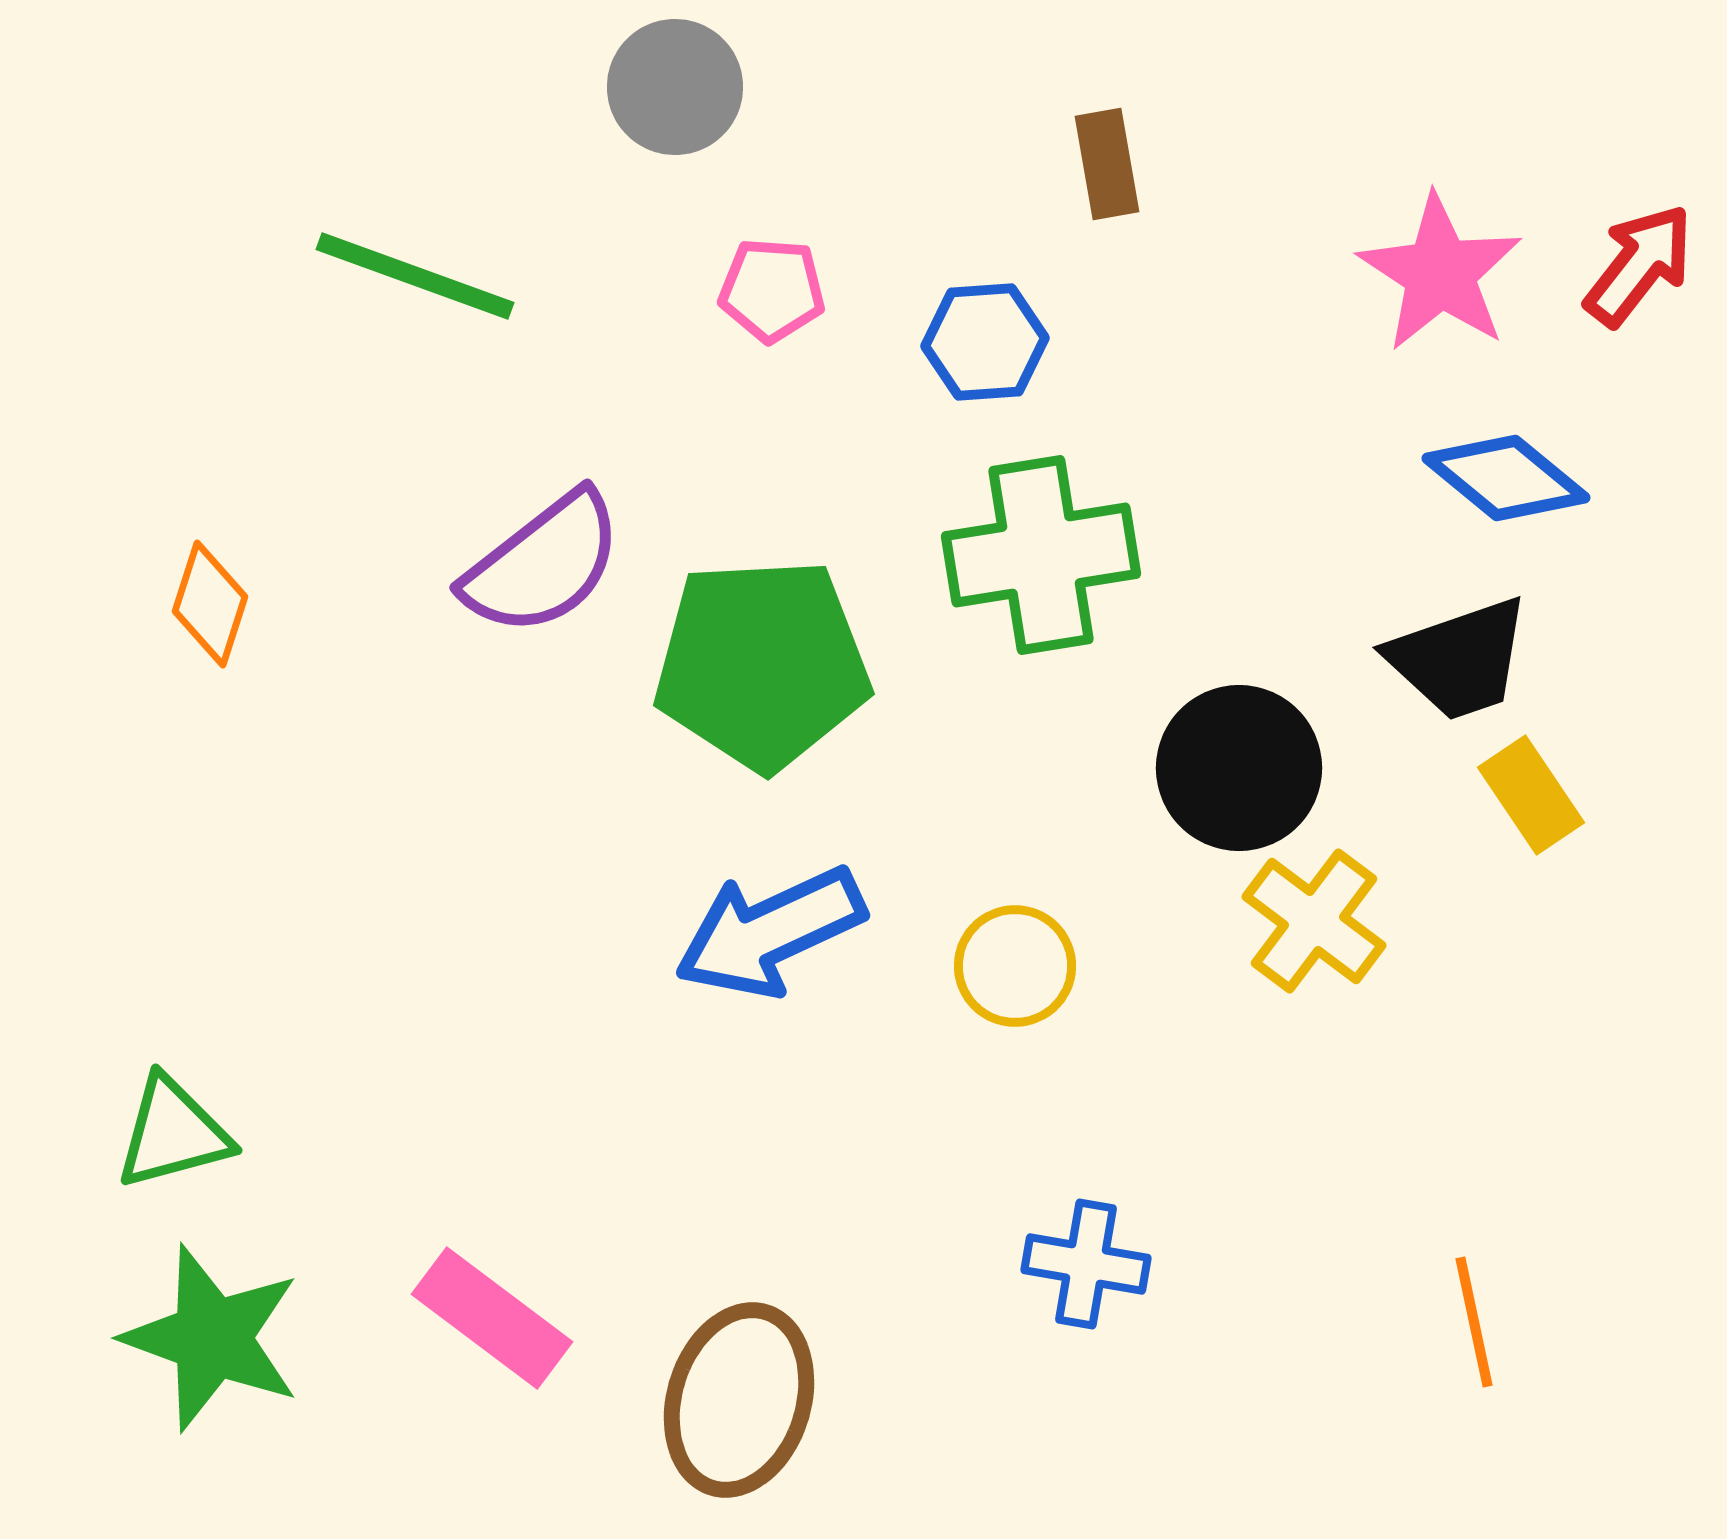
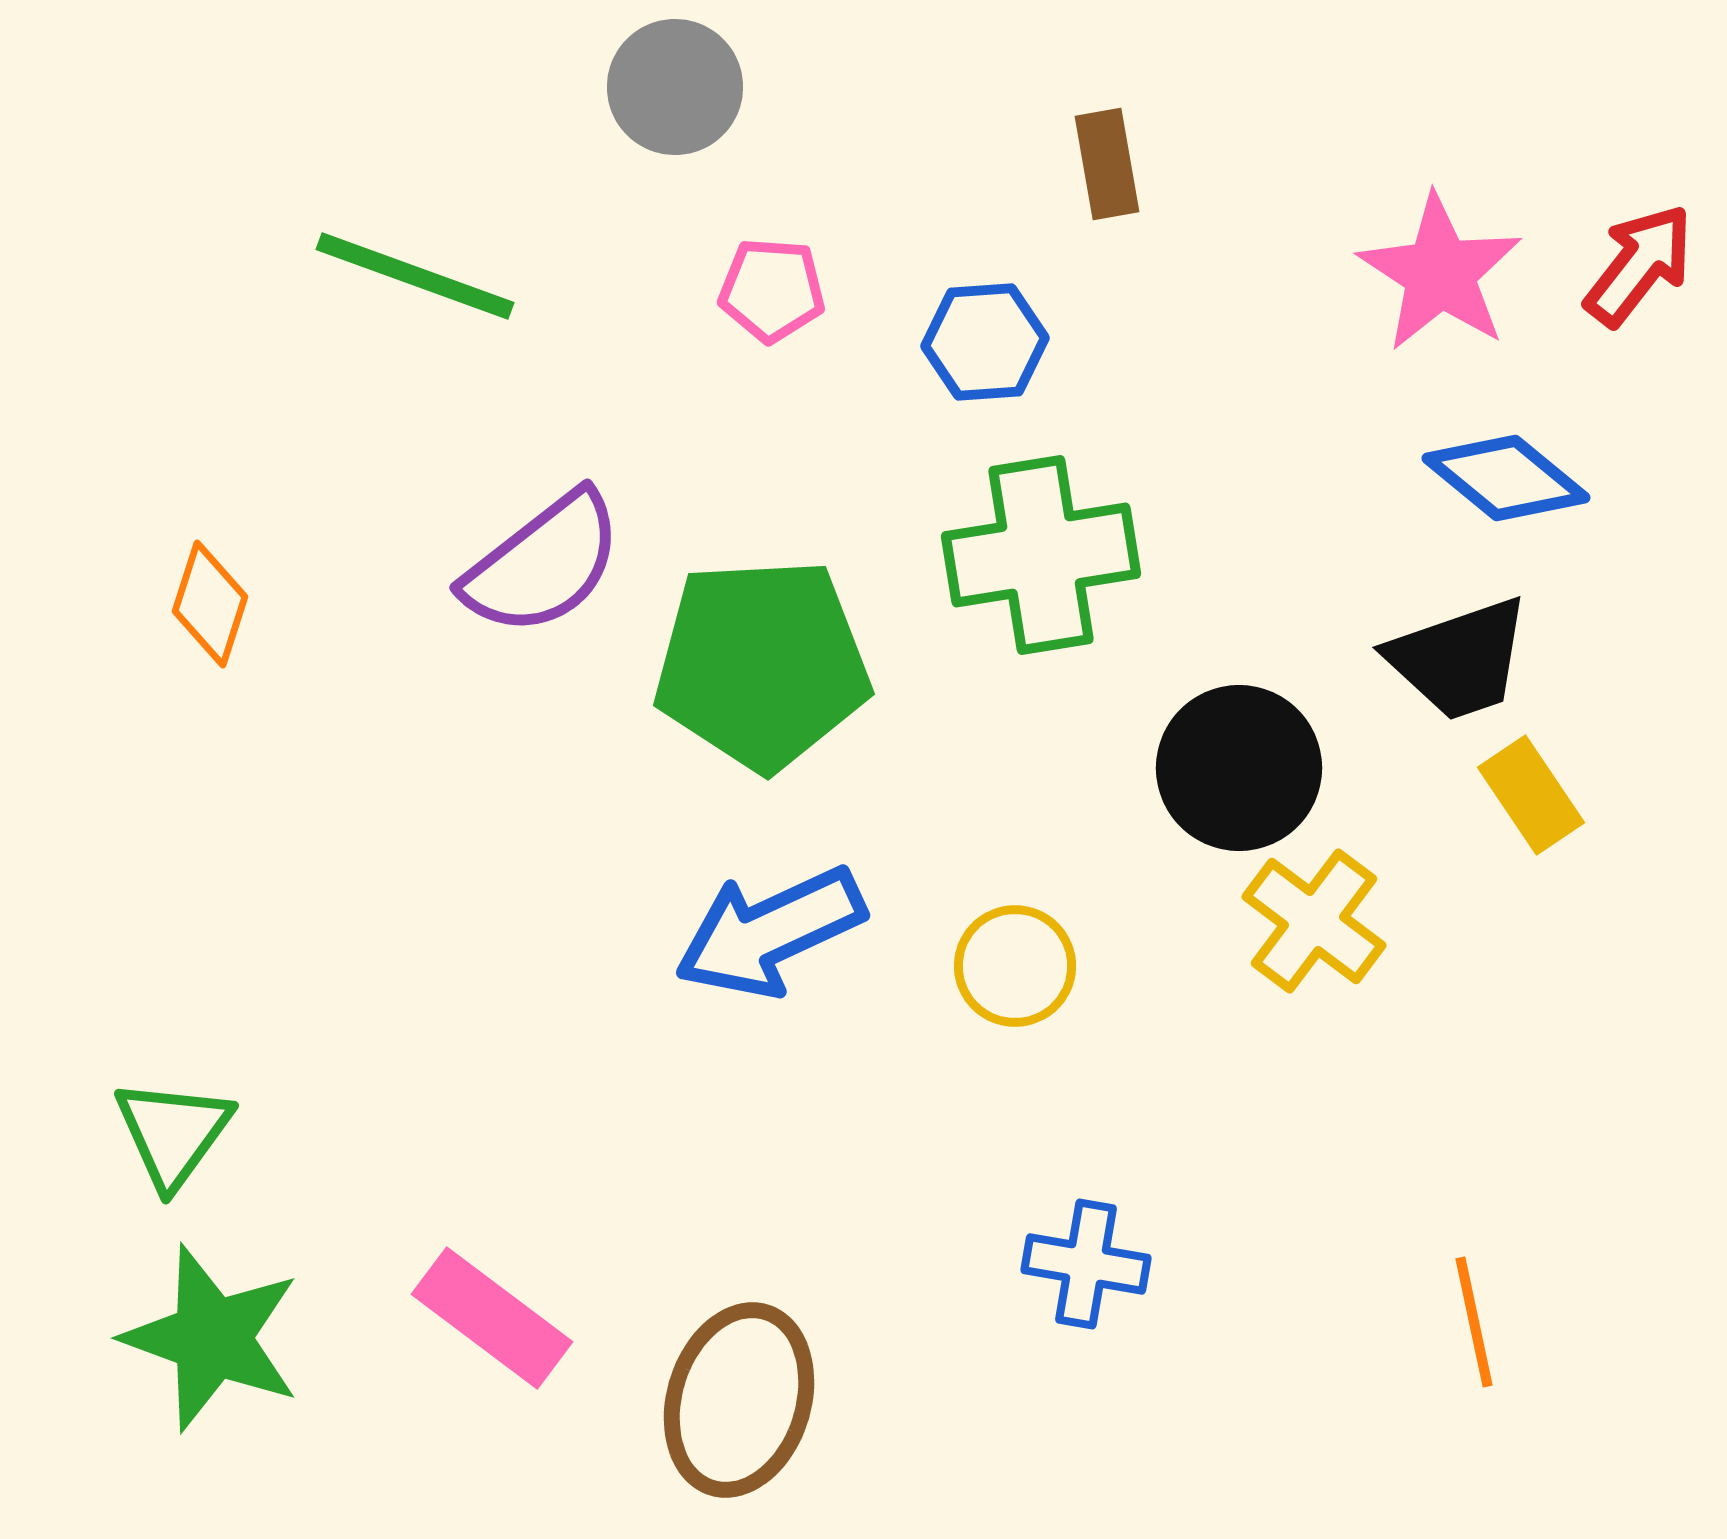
green triangle: rotated 39 degrees counterclockwise
